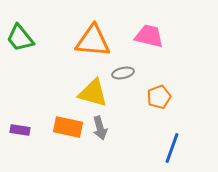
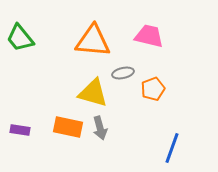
orange pentagon: moved 6 px left, 8 px up
